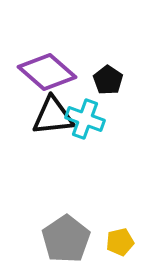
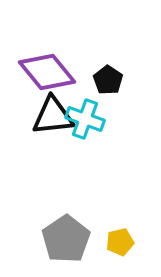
purple diamond: rotated 10 degrees clockwise
